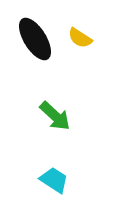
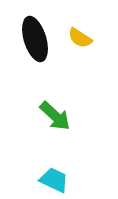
black ellipse: rotated 15 degrees clockwise
cyan trapezoid: rotated 8 degrees counterclockwise
